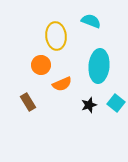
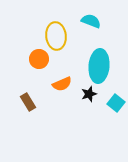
orange circle: moved 2 px left, 6 px up
black star: moved 11 px up
